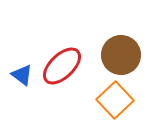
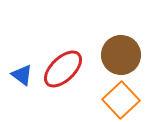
red ellipse: moved 1 px right, 3 px down
orange square: moved 6 px right
